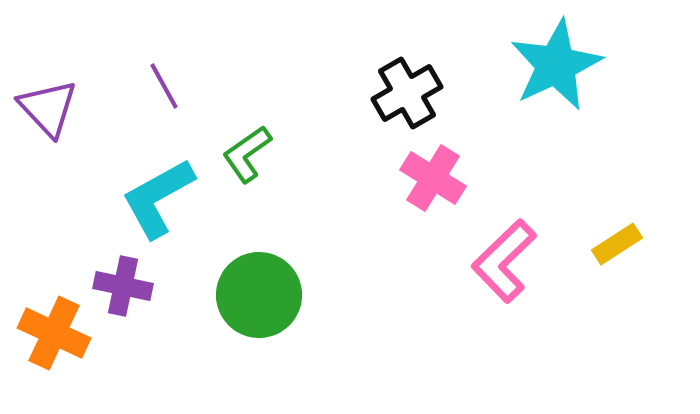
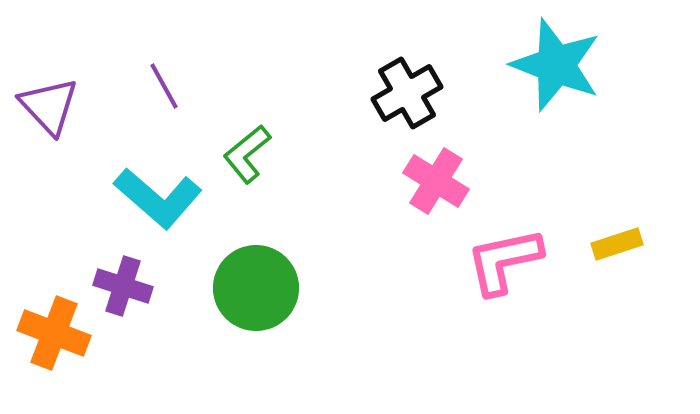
cyan star: rotated 26 degrees counterclockwise
purple triangle: moved 1 px right, 2 px up
green L-shape: rotated 4 degrees counterclockwise
pink cross: moved 3 px right, 3 px down
cyan L-shape: rotated 110 degrees counterclockwise
yellow rectangle: rotated 15 degrees clockwise
pink L-shape: rotated 32 degrees clockwise
purple cross: rotated 6 degrees clockwise
green circle: moved 3 px left, 7 px up
orange cross: rotated 4 degrees counterclockwise
